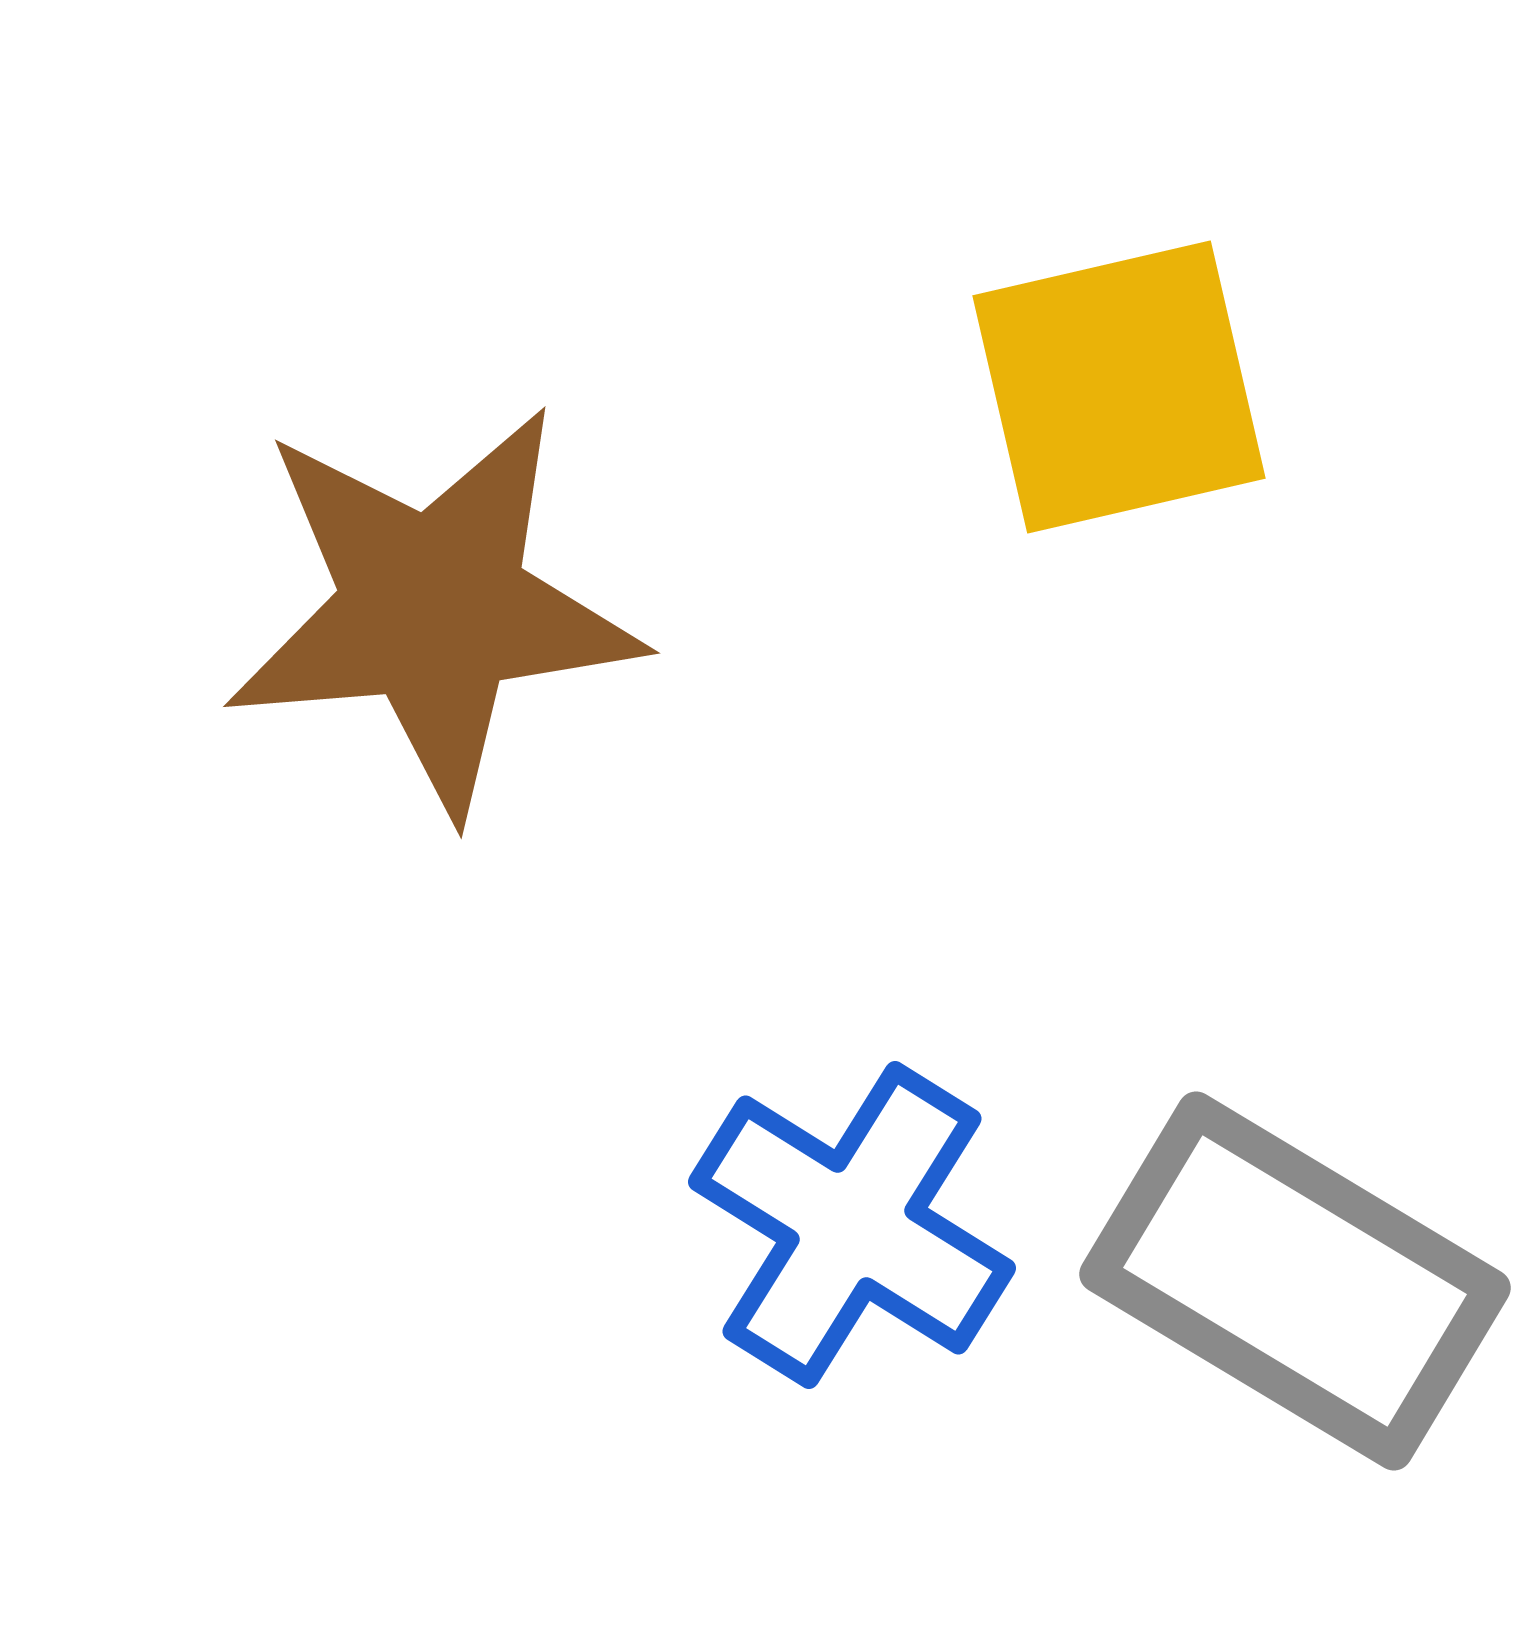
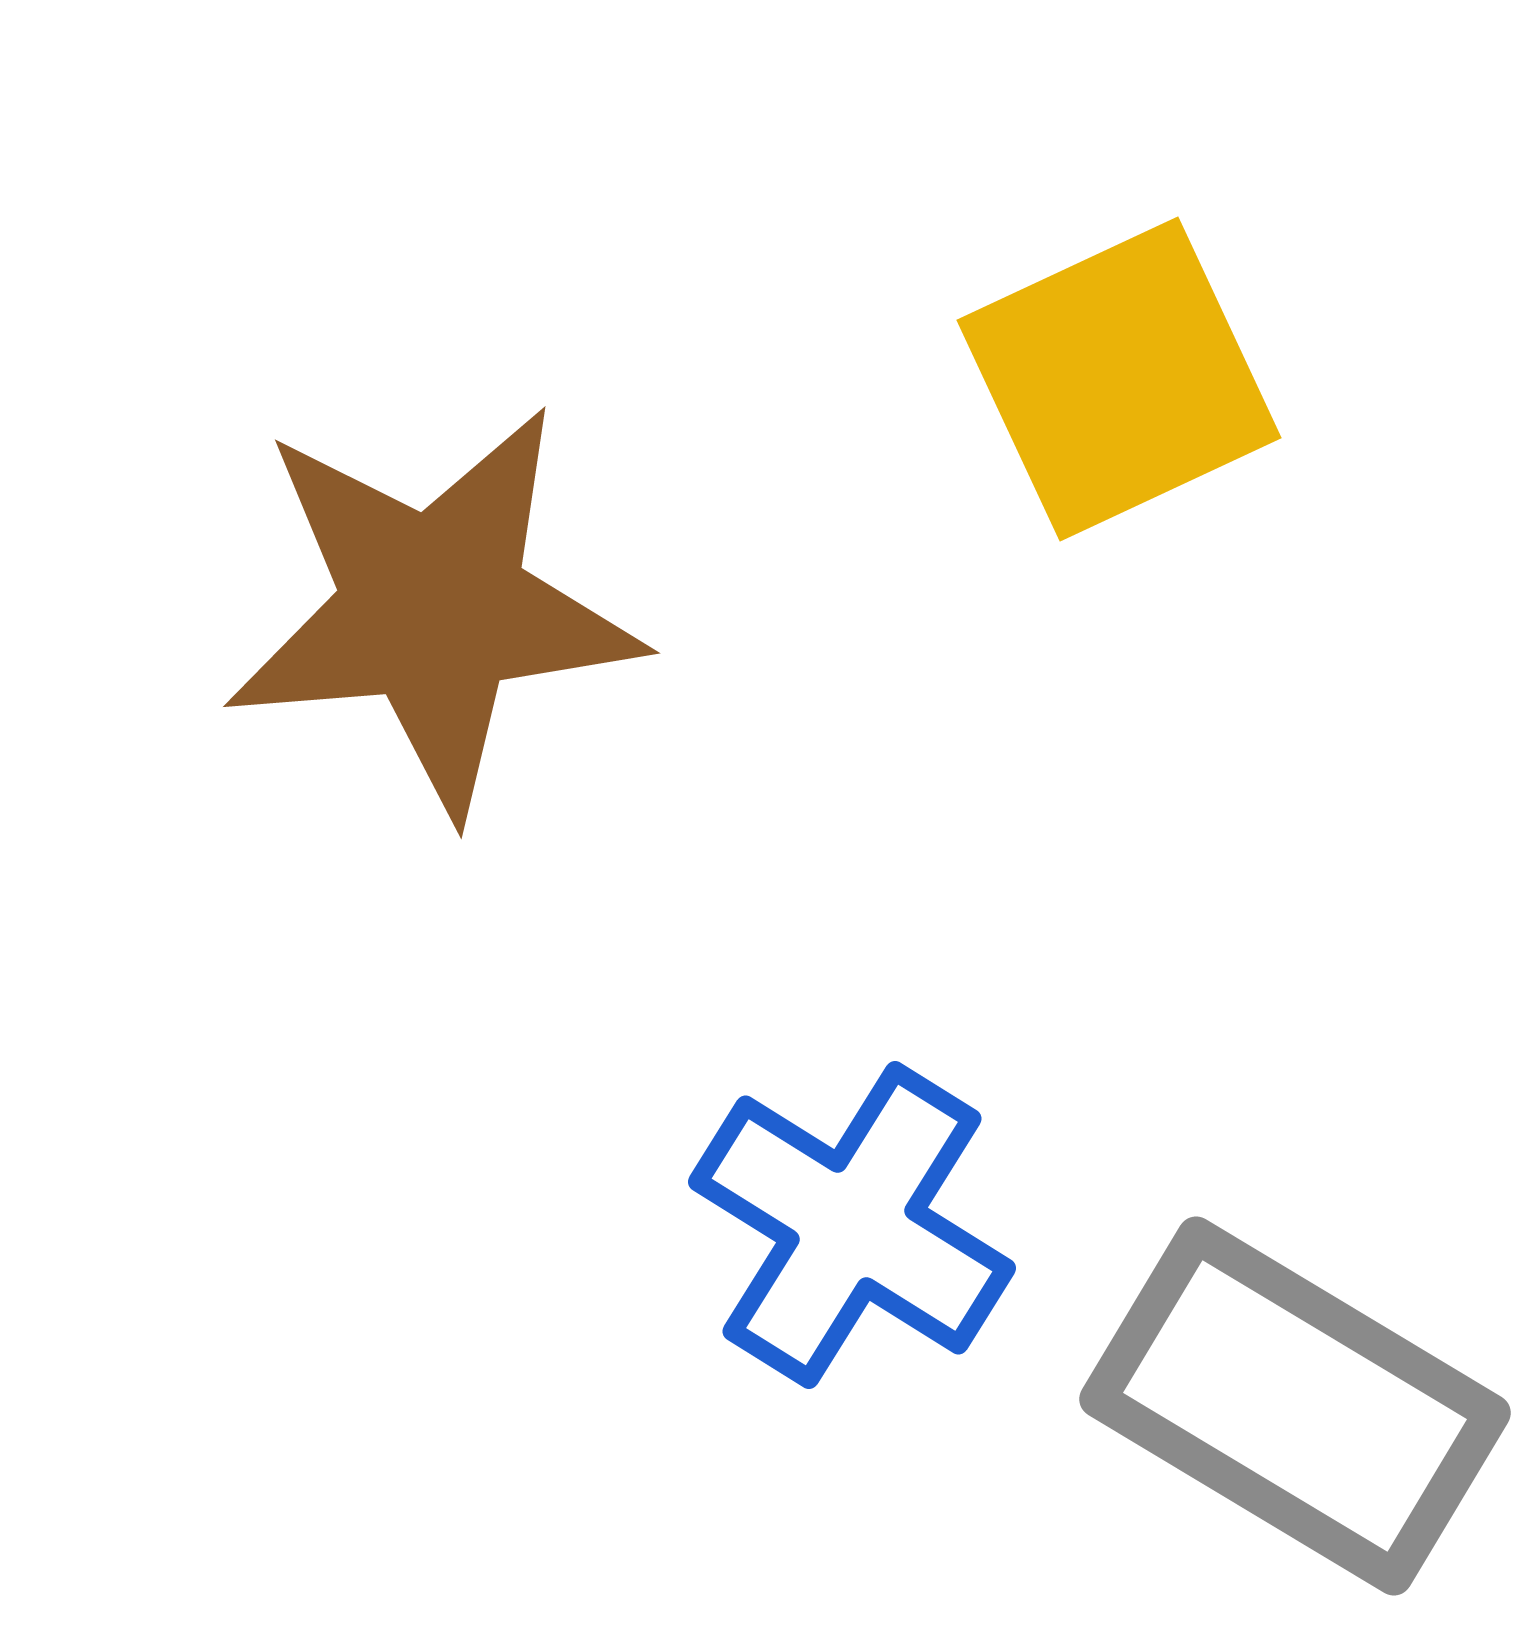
yellow square: moved 8 px up; rotated 12 degrees counterclockwise
gray rectangle: moved 125 px down
